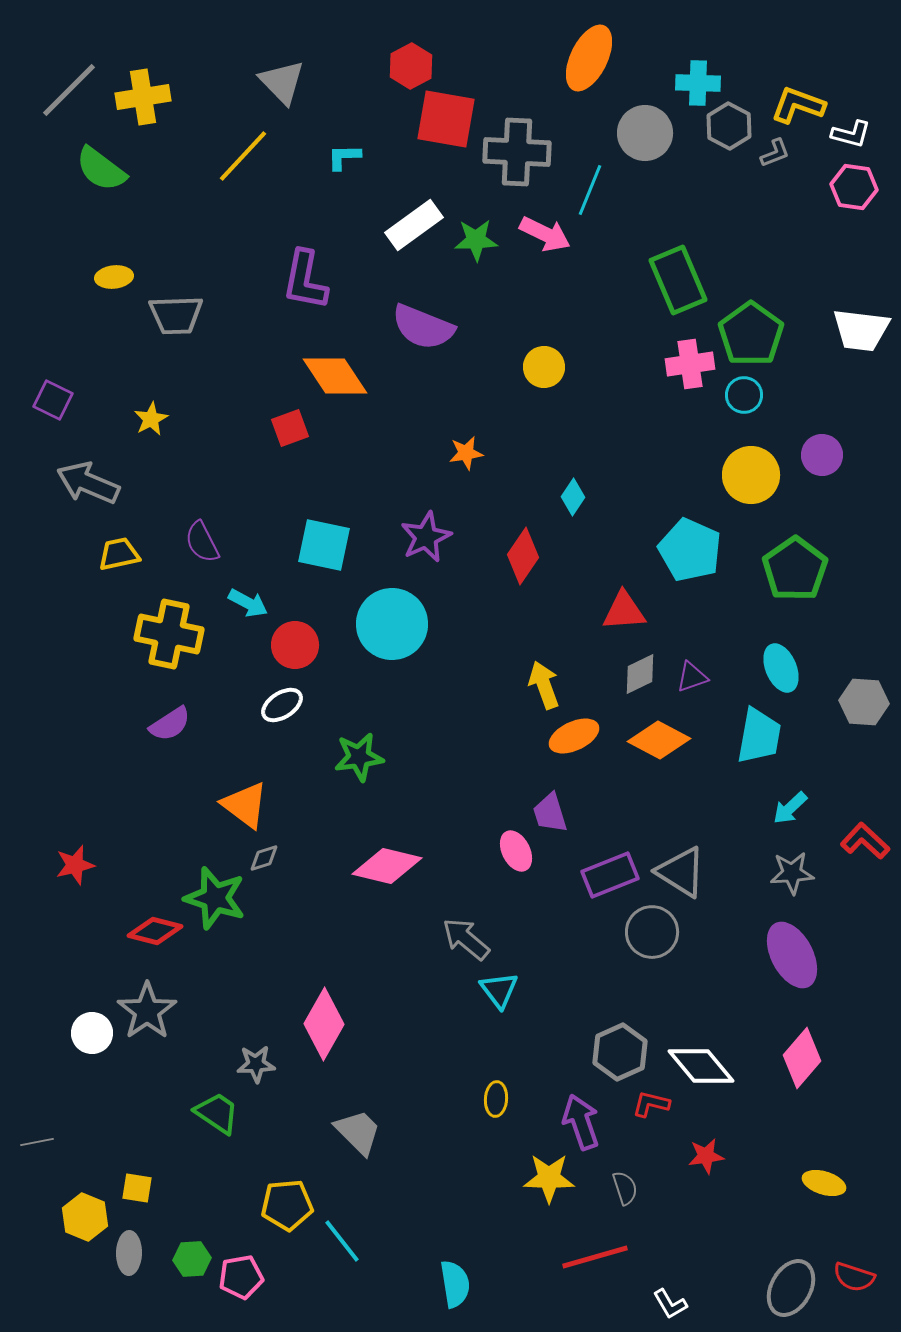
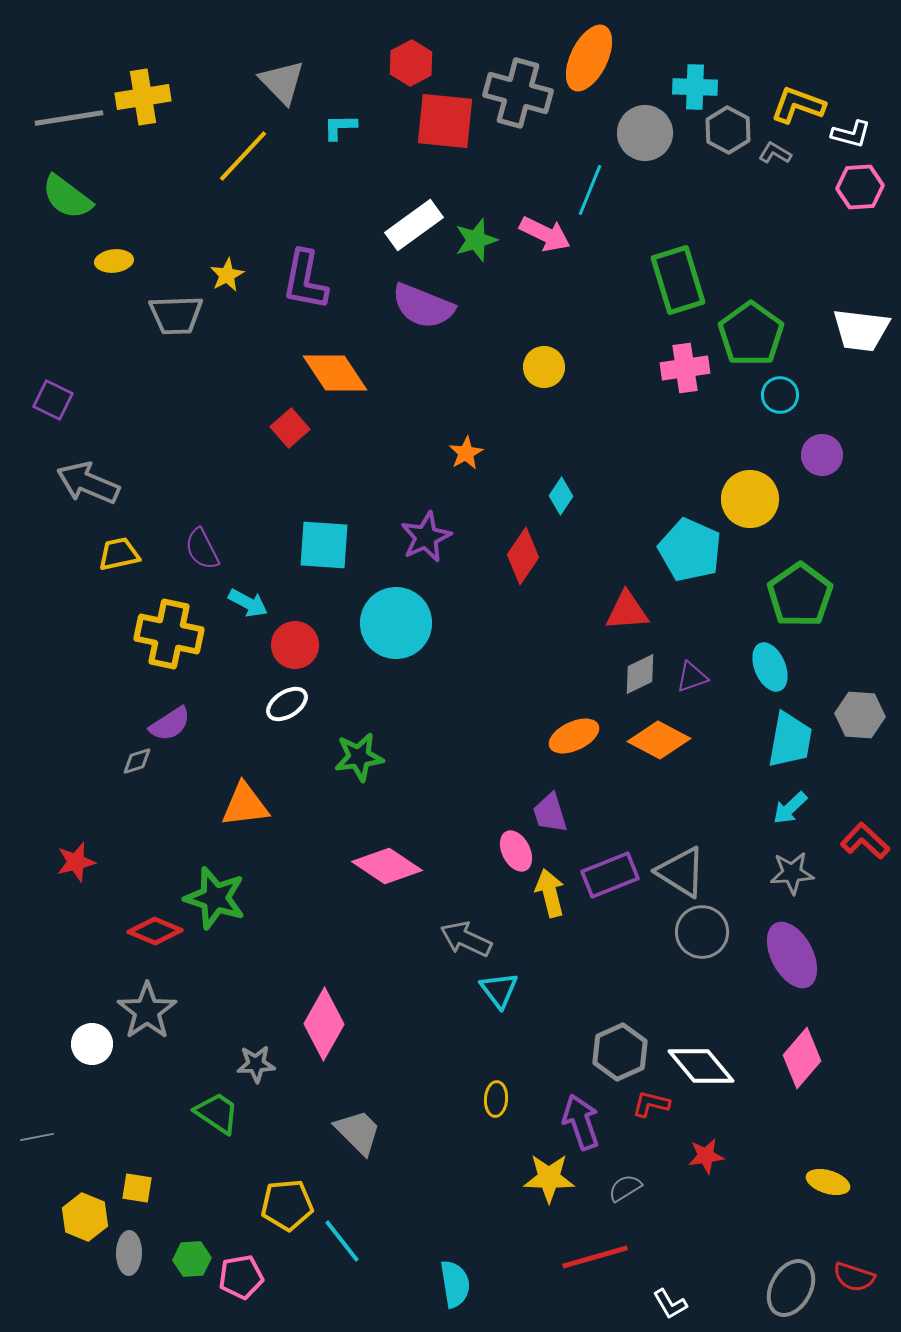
red hexagon at (411, 66): moved 3 px up
cyan cross at (698, 83): moved 3 px left, 4 px down
gray line at (69, 90): moved 28 px down; rotated 36 degrees clockwise
red square at (446, 119): moved 1 px left, 2 px down; rotated 4 degrees counterclockwise
gray hexagon at (729, 126): moved 1 px left, 4 px down
gray cross at (517, 152): moved 1 px right, 59 px up; rotated 12 degrees clockwise
gray L-shape at (775, 153): rotated 128 degrees counterclockwise
cyan L-shape at (344, 157): moved 4 px left, 30 px up
green semicircle at (101, 169): moved 34 px left, 28 px down
pink hexagon at (854, 187): moved 6 px right; rotated 12 degrees counterclockwise
green star at (476, 240): rotated 15 degrees counterclockwise
yellow ellipse at (114, 277): moved 16 px up
green rectangle at (678, 280): rotated 6 degrees clockwise
purple semicircle at (423, 327): moved 21 px up
pink cross at (690, 364): moved 5 px left, 4 px down
orange diamond at (335, 376): moved 3 px up
cyan circle at (744, 395): moved 36 px right
yellow star at (151, 419): moved 76 px right, 144 px up
red square at (290, 428): rotated 21 degrees counterclockwise
orange star at (466, 453): rotated 20 degrees counterclockwise
yellow circle at (751, 475): moved 1 px left, 24 px down
cyan diamond at (573, 497): moved 12 px left, 1 px up
purple semicircle at (202, 542): moved 7 px down
cyan square at (324, 545): rotated 8 degrees counterclockwise
green pentagon at (795, 569): moved 5 px right, 26 px down
red triangle at (624, 611): moved 3 px right
cyan circle at (392, 624): moved 4 px right, 1 px up
cyan ellipse at (781, 668): moved 11 px left, 1 px up
yellow arrow at (544, 685): moved 6 px right, 208 px down; rotated 6 degrees clockwise
gray hexagon at (864, 702): moved 4 px left, 13 px down
white ellipse at (282, 705): moved 5 px right, 1 px up
cyan trapezoid at (759, 736): moved 31 px right, 4 px down
orange triangle at (245, 805): rotated 44 degrees counterclockwise
gray diamond at (264, 858): moved 127 px left, 97 px up
red star at (75, 865): moved 1 px right, 3 px up
pink diamond at (387, 866): rotated 20 degrees clockwise
red diamond at (155, 931): rotated 8 degrees clockwise
gray circle at (652, 932): moved 50 px right
gray arrow at (466, 939): rotated 15 degrees counterclockwise
white circle at (92, 1033): moved 11 px down
gray line at (37, 1142): moved 5 px up
yellow ellipse at (824, 1183): moved 4 px right, 1 px up
gray semicircle at (625, 1188): rotated 104 degrees counterclockwise
